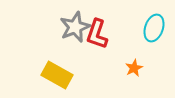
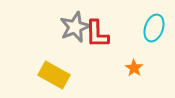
red L-shape: rotated 20 degrees counterclockwise
orange star: rotated 12 degrees counterclockwise
yellow rectangle: moved 3 px left
